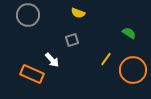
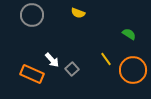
gray circle: moved 4 px right
green semicircle: moved 1 px down
gray square: moved 29 px down; rotated 24 degrees counterclockwise
yellow line: rotated 72 degrees counterclockwise
